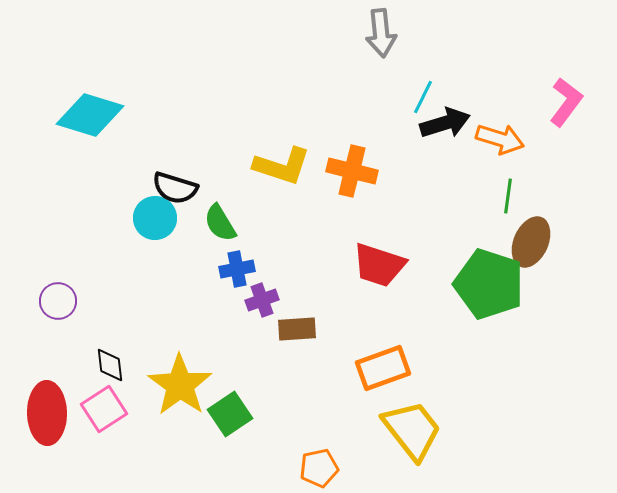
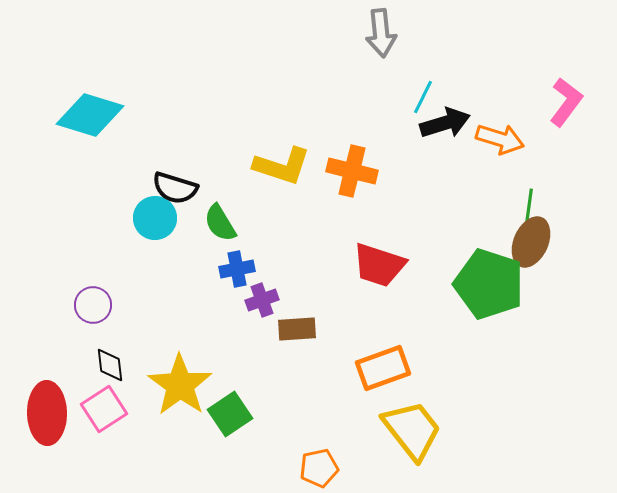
green line: moved 21 px right, 10 px down
purple circle: moved 35 px right, 4 px down
